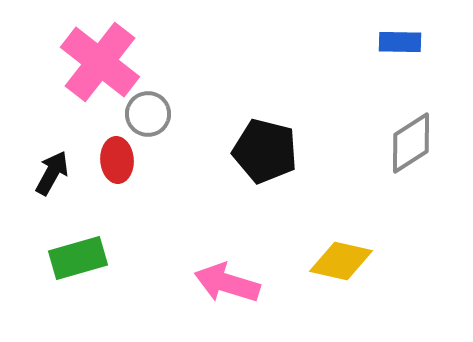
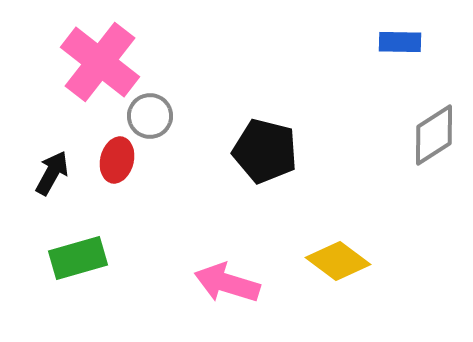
gray circle: moved 2 px right, 2 px down
gray diamond: moved 23 px right, 8 px up
red ellipse: rotated 18 degrees clockwise
yellow diamond: moved 3 px left; rotated 24 degrees clockwise
